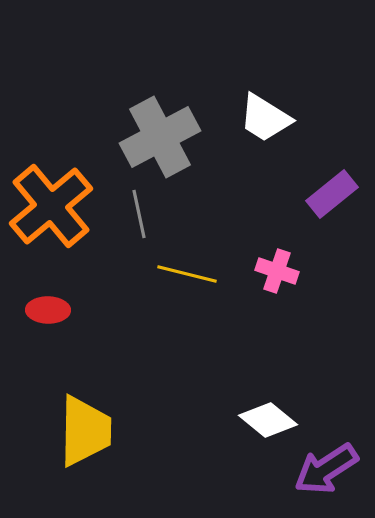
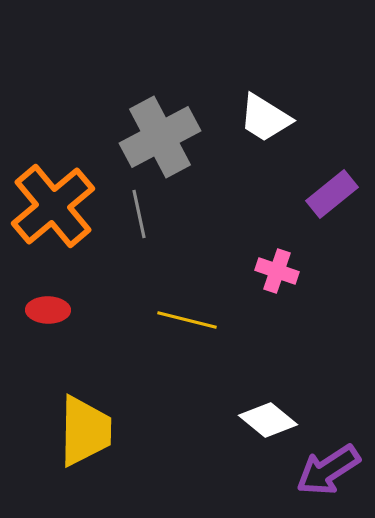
orange cross: moved 2 px right
yellow line: moved 46 px down
purple arrow: moved 2 px right, 1 px down
